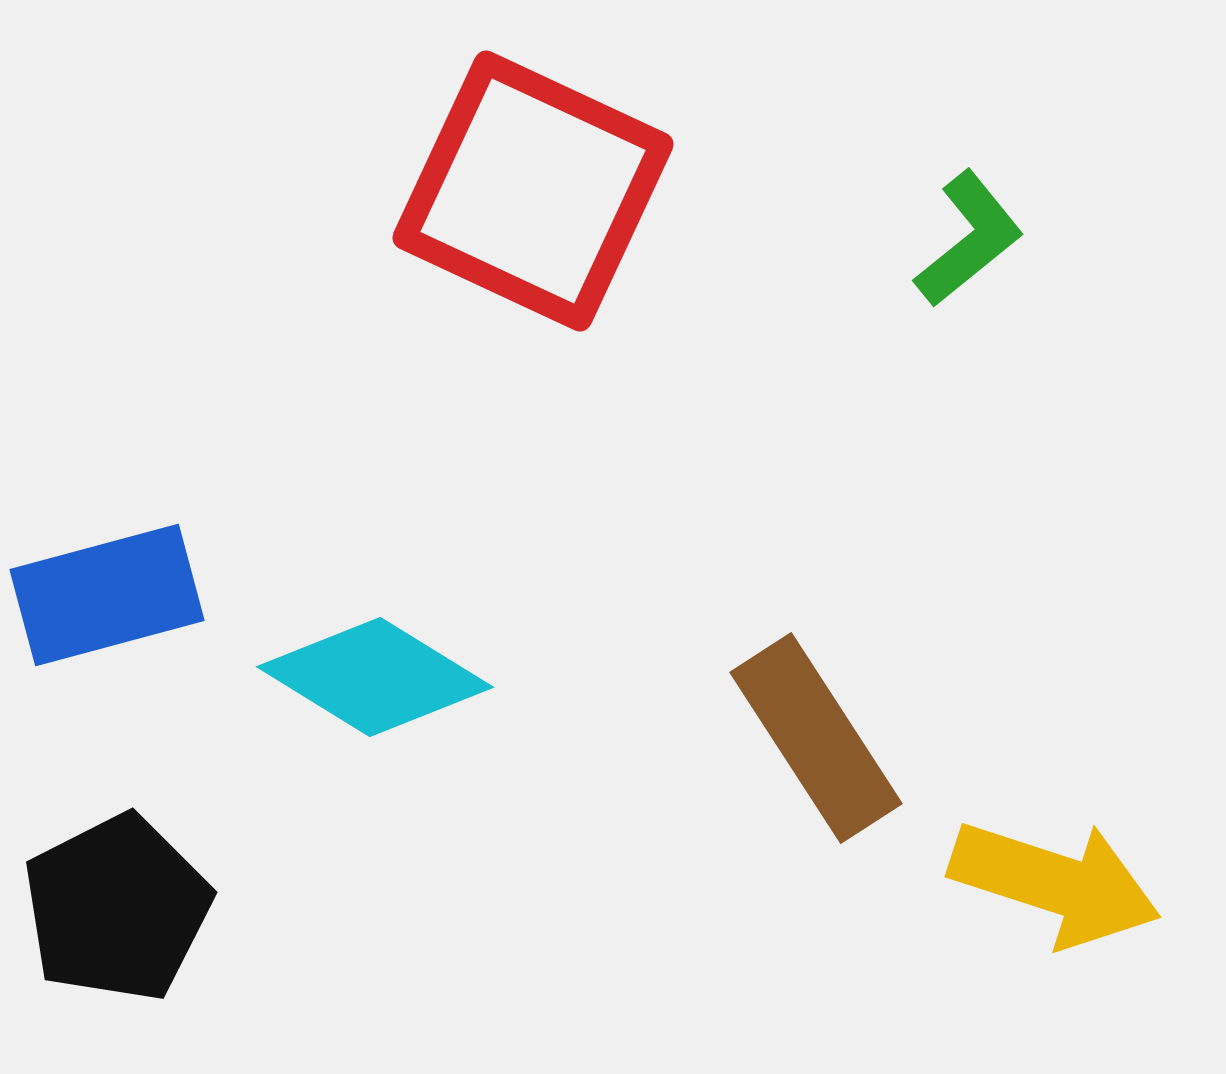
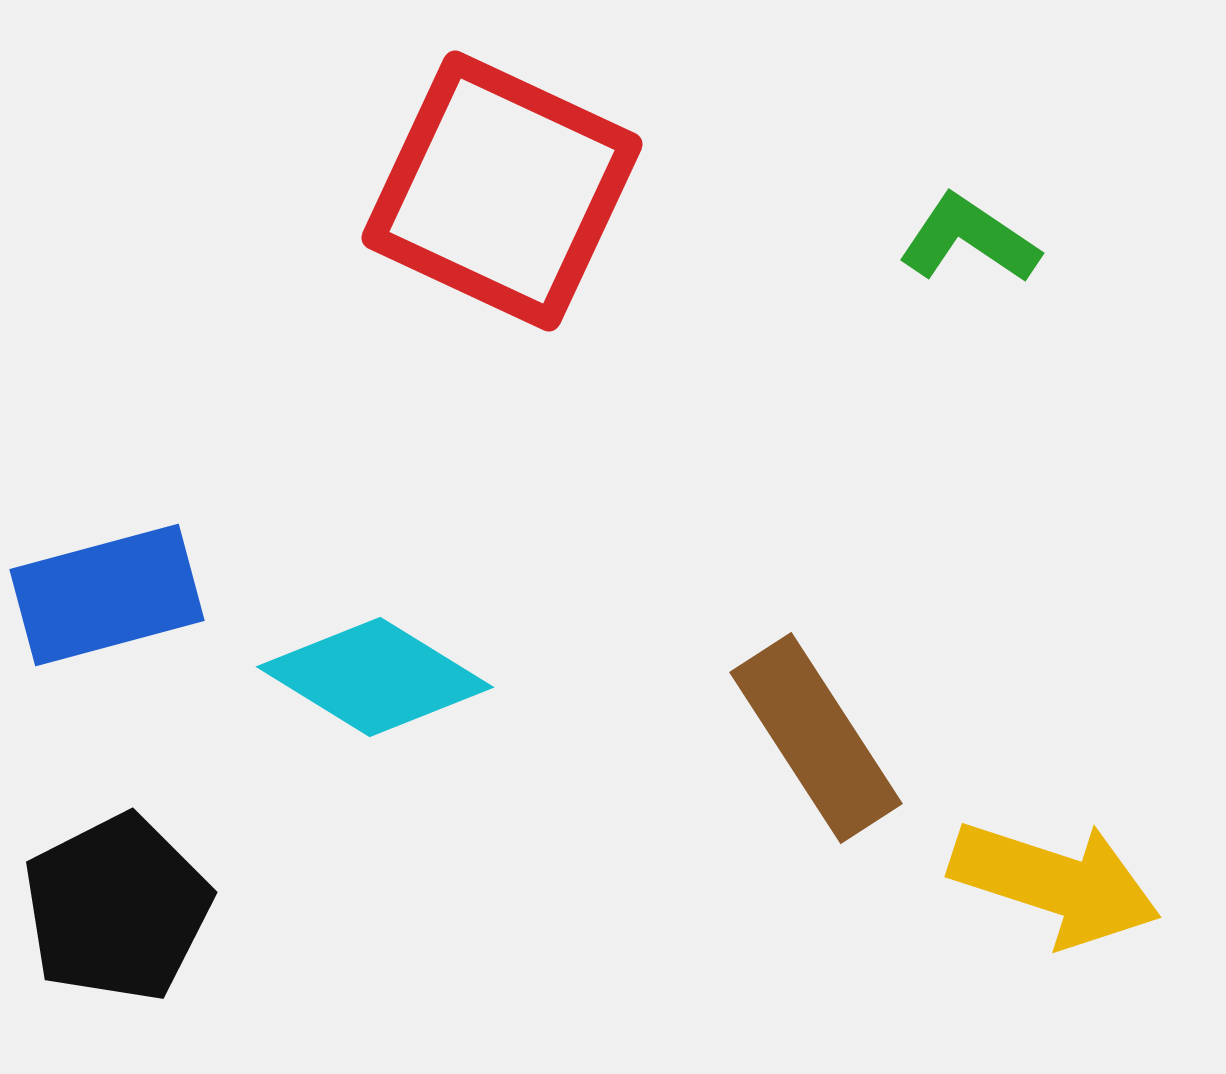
red square: moved 31 px left
green L-shape: rotated 107 degrees counterclockwise
